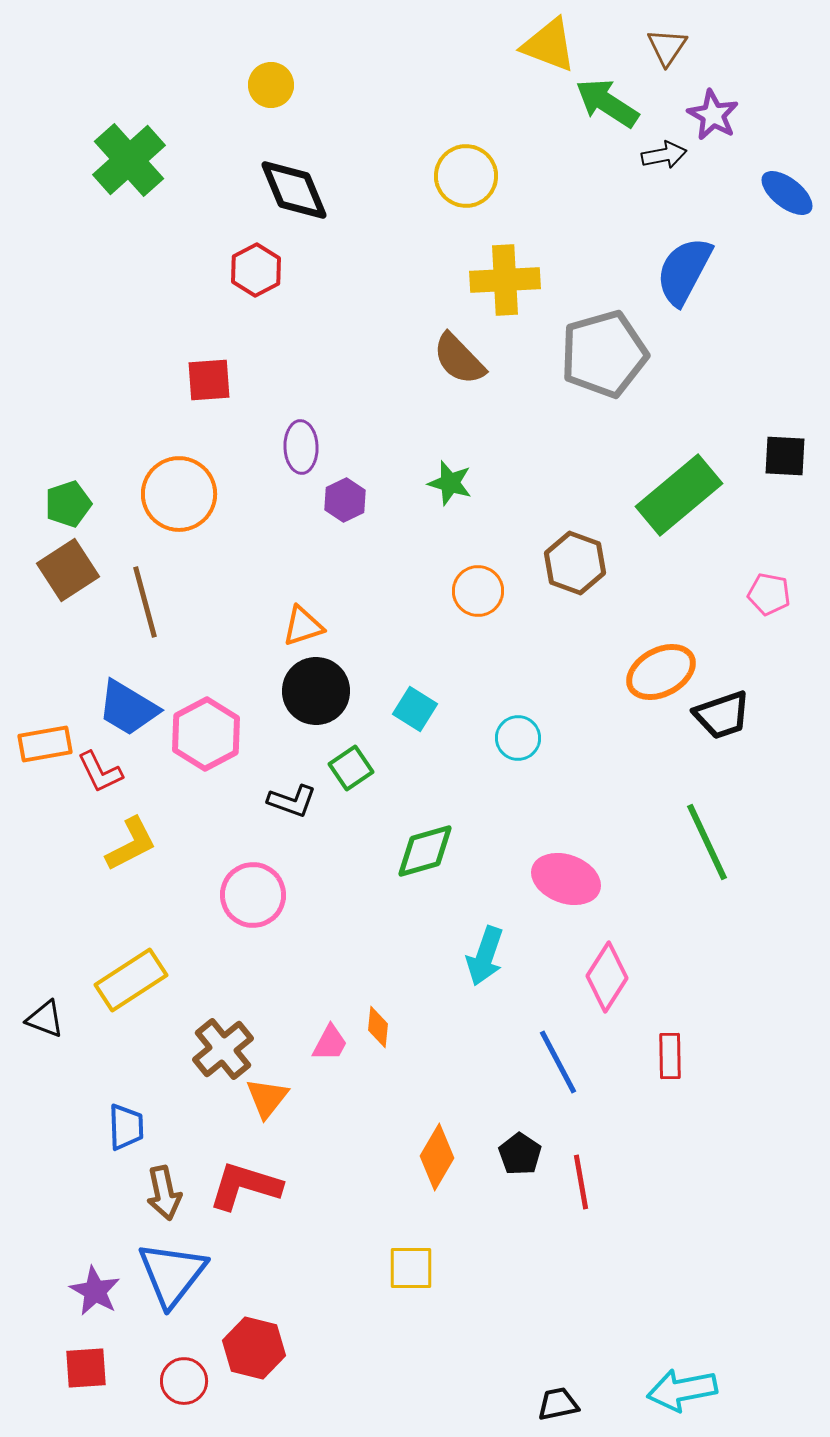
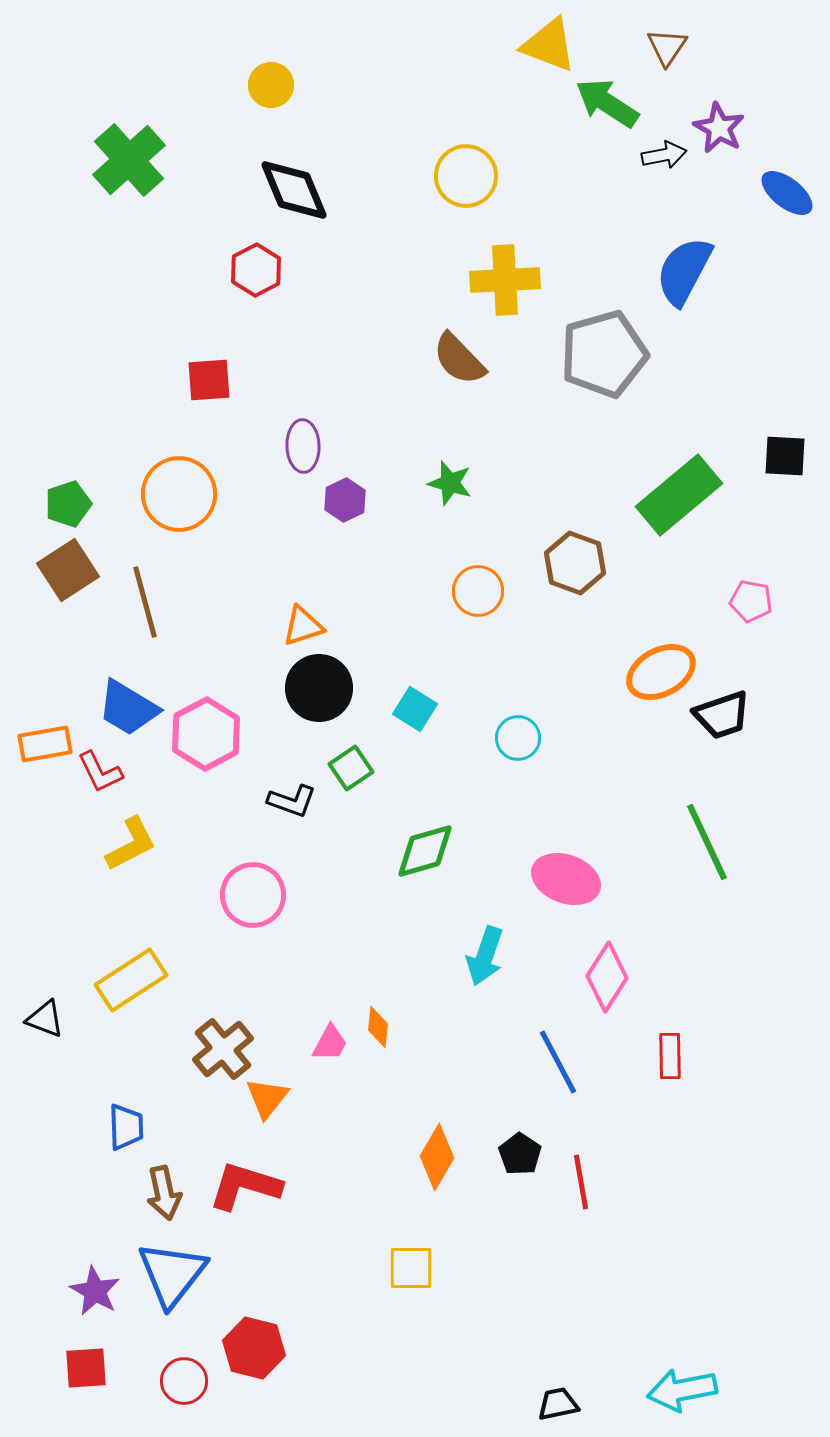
purple star at (713, 115): moved 6 px right, 13 px down
purple ellipse at (301, 447): moved 2 px right, 1 px up
pink pentagon at (769, 594): moved 18 px left, 7 px down
black circle at (316, 691): moved 3 px right, 3 px up
